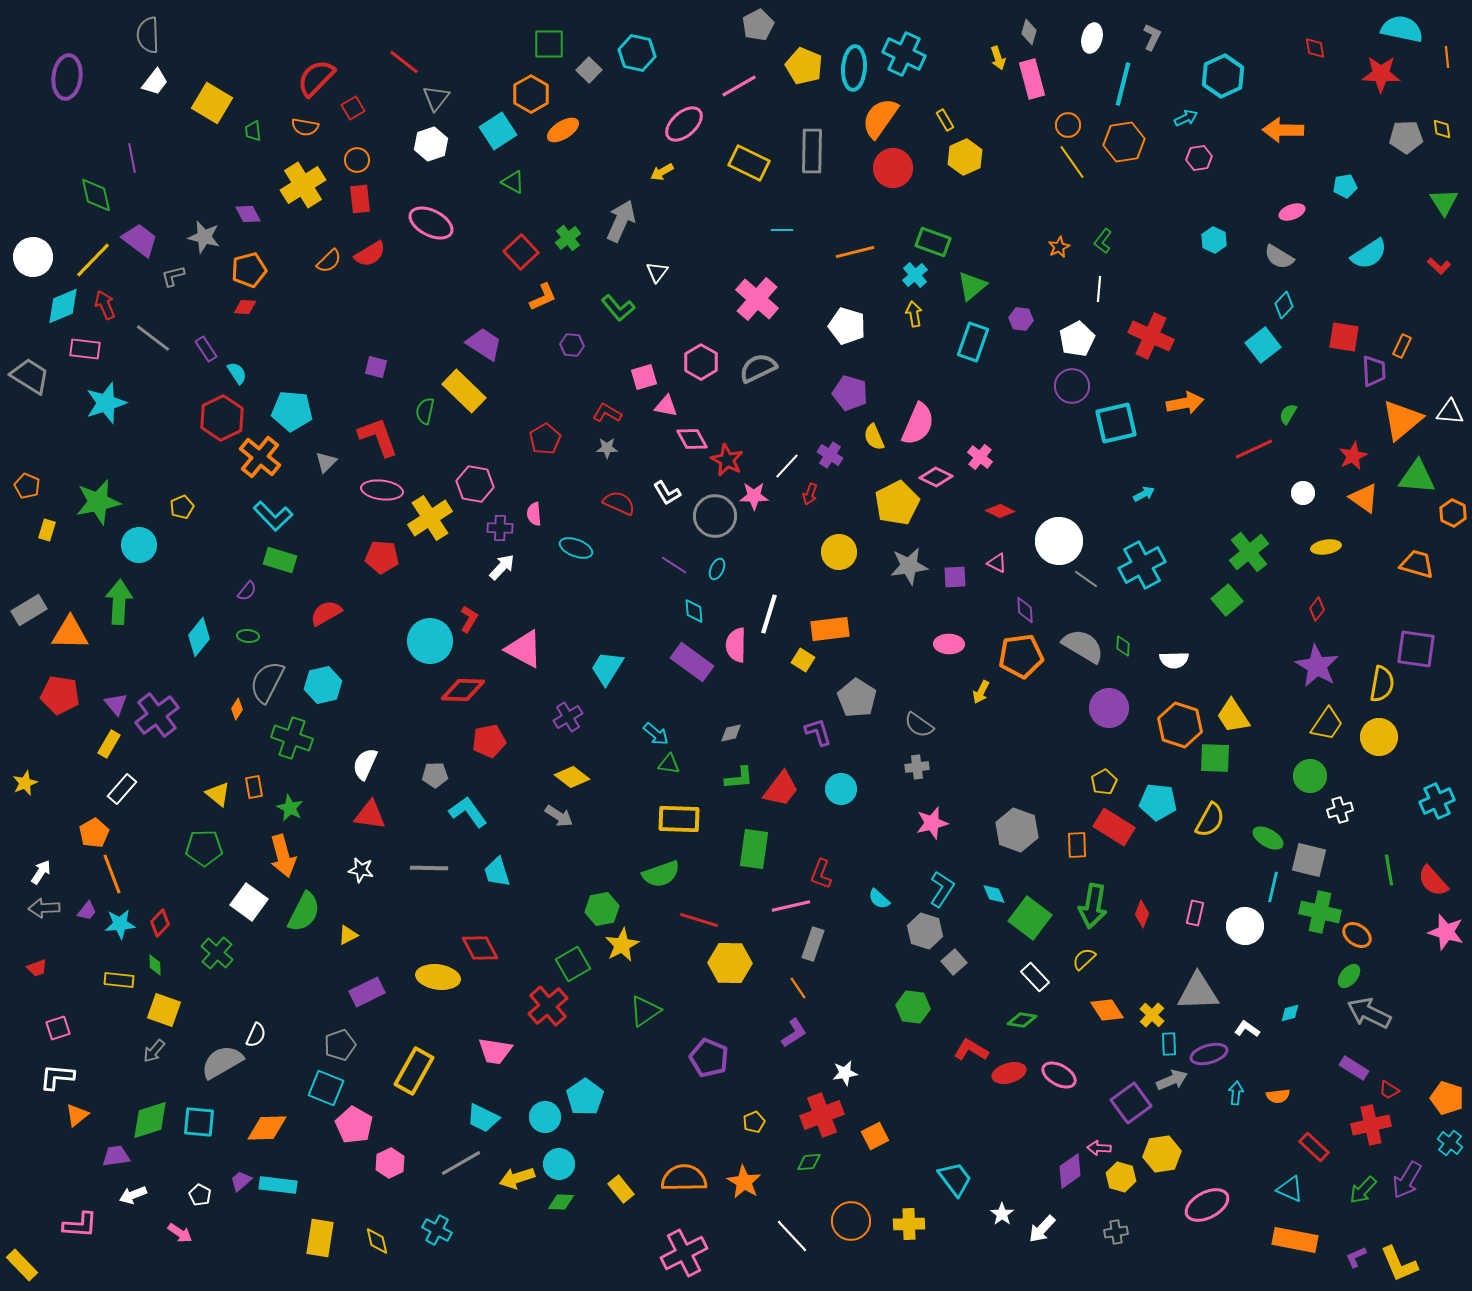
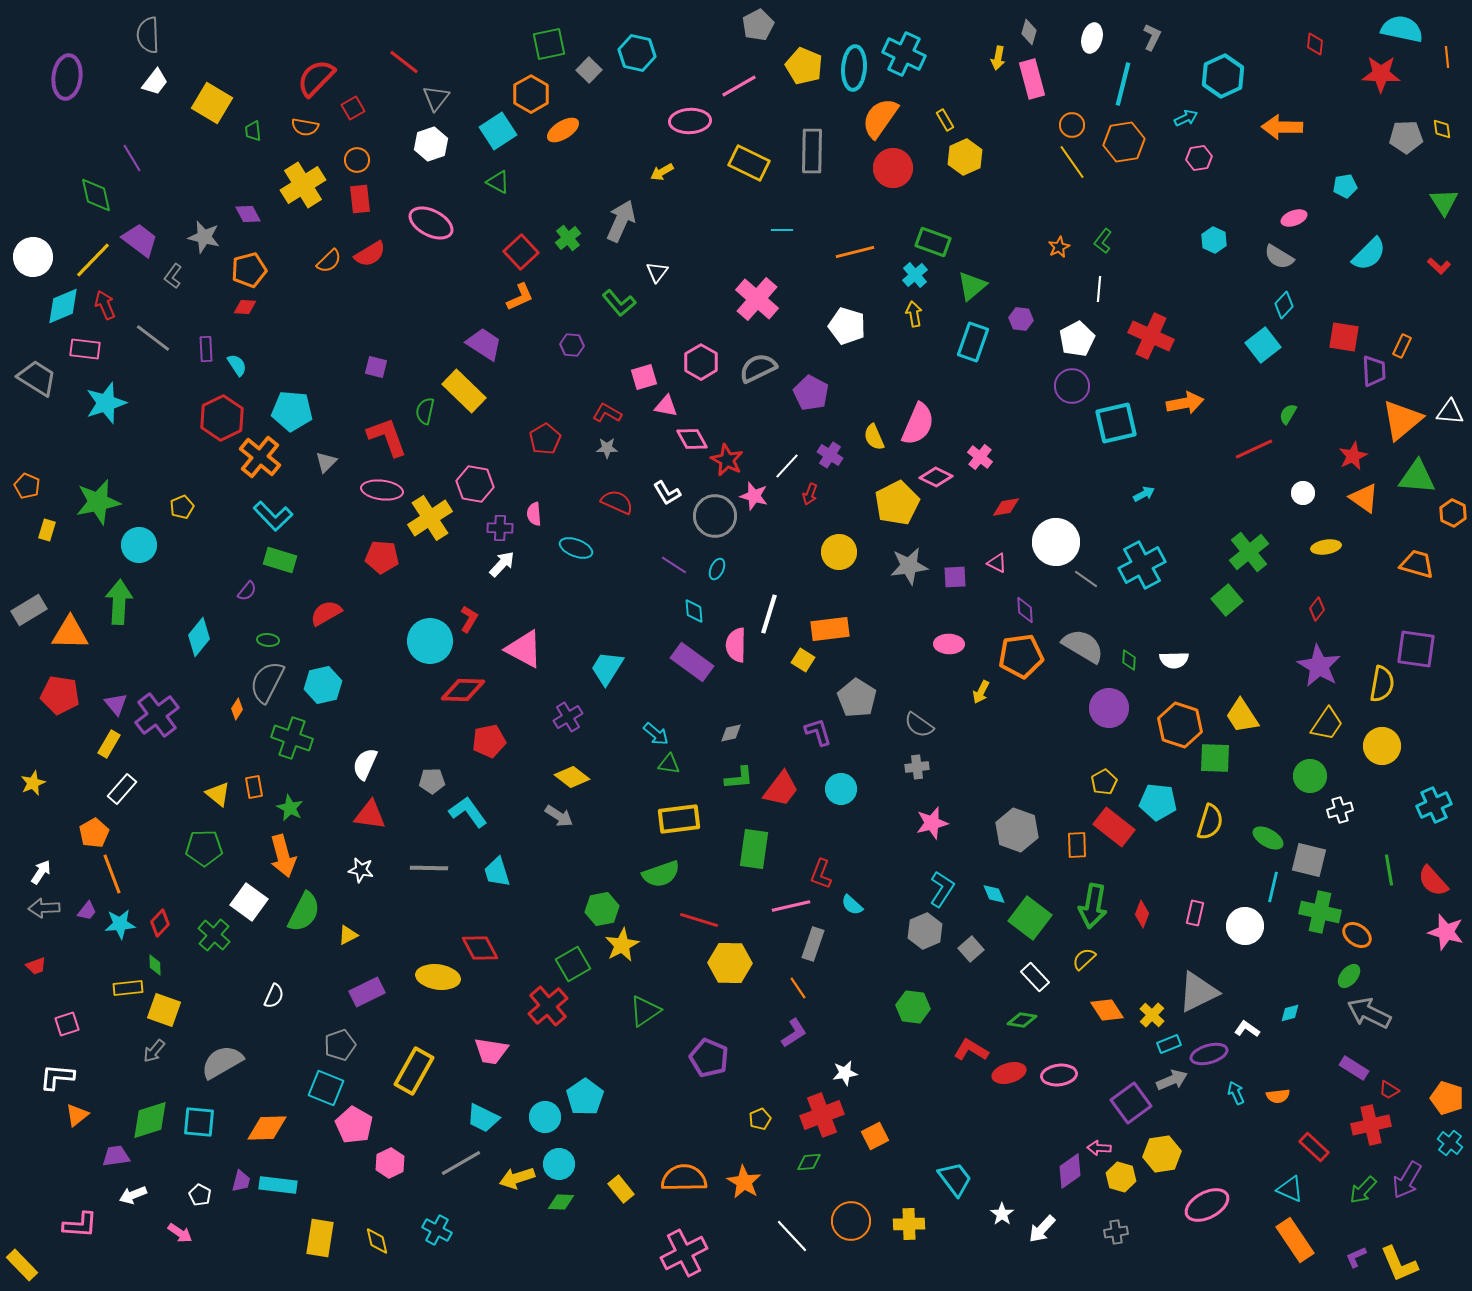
green square at (549, 44): rotated 12 degrees counterclockwise
red diamond at (1315, 48): moved 4 px up; rotated 15 degrees clockwise
yellow arrow at (998, 58): rotated 30 degrees clockwise
pink ellipse at (684, 124): moved 6 px right, 3 px up; rotated 39 degrees clockwise
orange circle at (1068, 125): moved 4 px right
orange arrow at (1283, 130): moved 1 px left, 3 px up
purple line at (132, 158): rotated 20 degrees counterclockwise
green triangle at (513, 182): moved 15 px left
pink ellipse at (1292, 212): moved 2 px right, 6 px down
cyan semicircle at (1369, 254): rotated 12 degrees counterclockwise
gray L-shape at (173, 276): rotated 40 degrees counterclockwise
orange L-shape at (543, 297): moved 23 px left
green L-shape at (618, 308): moved 1 px right, 5 px up
purple rectangle at (206, 349): rotated 30 degrees clockwise
cyan semicircle at (237, 373): moved 8 px up
gray trapezoid at (30, 376): moved 7 px right, 2 px down
purple pentagon at (850, 393): moved 39 px left; rotated 12 degrees clockwise
red L-shape at (378, 437): moved 9 px right
pink star at (754, 496): rotated 16 degrees clockwise
red semicircle at (619, 503): moved 2 px left, 1 px up
red diamond at (1000, 511): moved 6 px right, 4 px up; rotated 36 degrees counterclockwise
white circle at (1059, 541): moved 3 px left, 1 px down
white arrow at (502, 567): moved 3 px up
green ellipse at (248, 636): moved 20 px right, 4 px down
green diamond at (1123, 646): moved 6 px right, 14 px down
purple star at (1317, 666): moved 2 px right
yellow trapezoid at (1233, 716): moved 9 px right
yellow circle at (1379, 737): moved 3 px right, 9 px down
gray pentagon at (435, 775): moved 3 px left, 6 px down
yellow star at (25, 783): moved 8 px right
cyan cross at (1437, 801): moved 3 px left, 4 px down
yellow rectangle at (679, 819): rotated 9 degrees counterclockwise
yellow semicircle at (1210, 820): moved 2 px down; rotated 12 degrees counterclockwise
red rectangle at (1114, 827): rotated 6 degrees clockwise
cyan semicircle at (879, 899): moved 27 px left, 6 px down
gray hexagon at (925, 931): rotated 20 degrees clockwise
green cross at (217, 953): moved 3 px left, 18 px up
gray square at (954, 962): moved 17 px right, 13 px up
red trapezoid at (37, 968): moved 1 px left, 2 px up
yellow rectangle at (119, 980): moved 9 px right, 8 px down; rotated 12 degrees counterclockwise
gray triangle at (1198, 992): rotated 24 degrees counterclockwise
pink square at (58, 1028): moved 9 px right, 4 px up
white semicircle at (256, 1035): moved 18 px right, 39 px up
cyan rectangle at (1169, 1044): rotated 70 degrees clockwise
pink trapezoid at (495, 1051): moved 4 px left
pink ellipse at (1059, 1075): rotated 36 degrees counterclockwise
cyan arrow at (1236, 1093): rotated 30 degrees counterclockwise
yellow pentagon at (754, 1122): moved 6 px right, 3 px up
purple trapezoid at (241, 1181): rotated 145 degrees clockwise
orange rectangle at (1295, 1240): rotated 45 degrees clockwise
